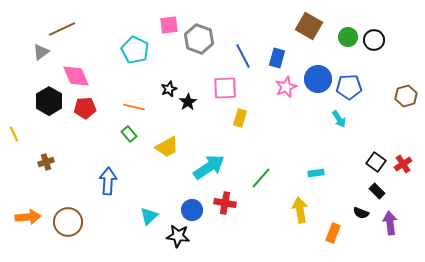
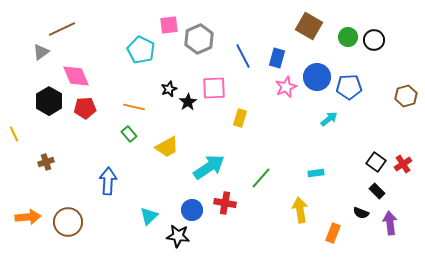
gray hexagon at (199, 39): rotated 16 degrees clockwise
cyan pentagon at (135, 50): moved 6 px right
blue circle at (318, 79): moved 1 px left, 2 px up
pink square at (225, 88): moved 11 px left
cyan arrow at (339, 119): moved 10 px left; rotated 96 degrees counterclockwise
